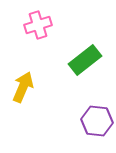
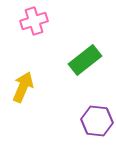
pink cross: moved 4 px left, 4 px up
